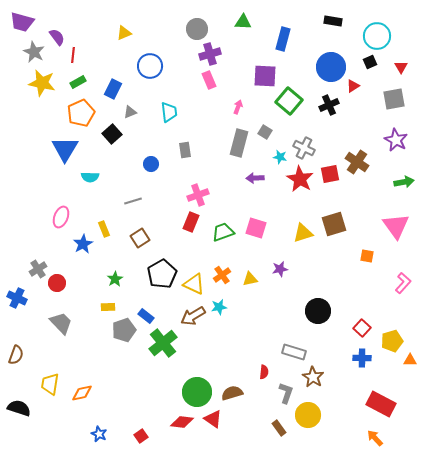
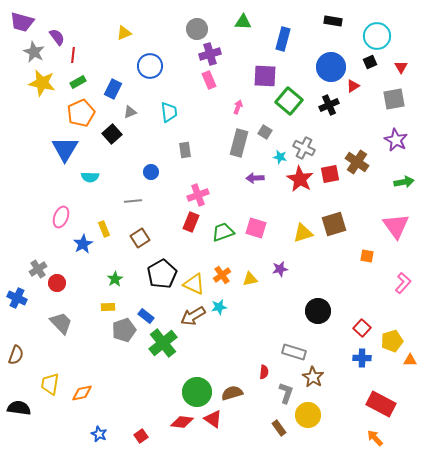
blue circle at (151, 164): moved 8 px down
gray line at (133, 201): rotated 12 degrees clockwise
black semicircle at (19, 408): rotated 10 degrees counterclockwise
